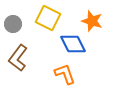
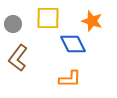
yellow square: rotated 25 degrees counterclockwise
orange L-shape: moved 5 px right, 5 px down; rotated 110 degrees clockwise
